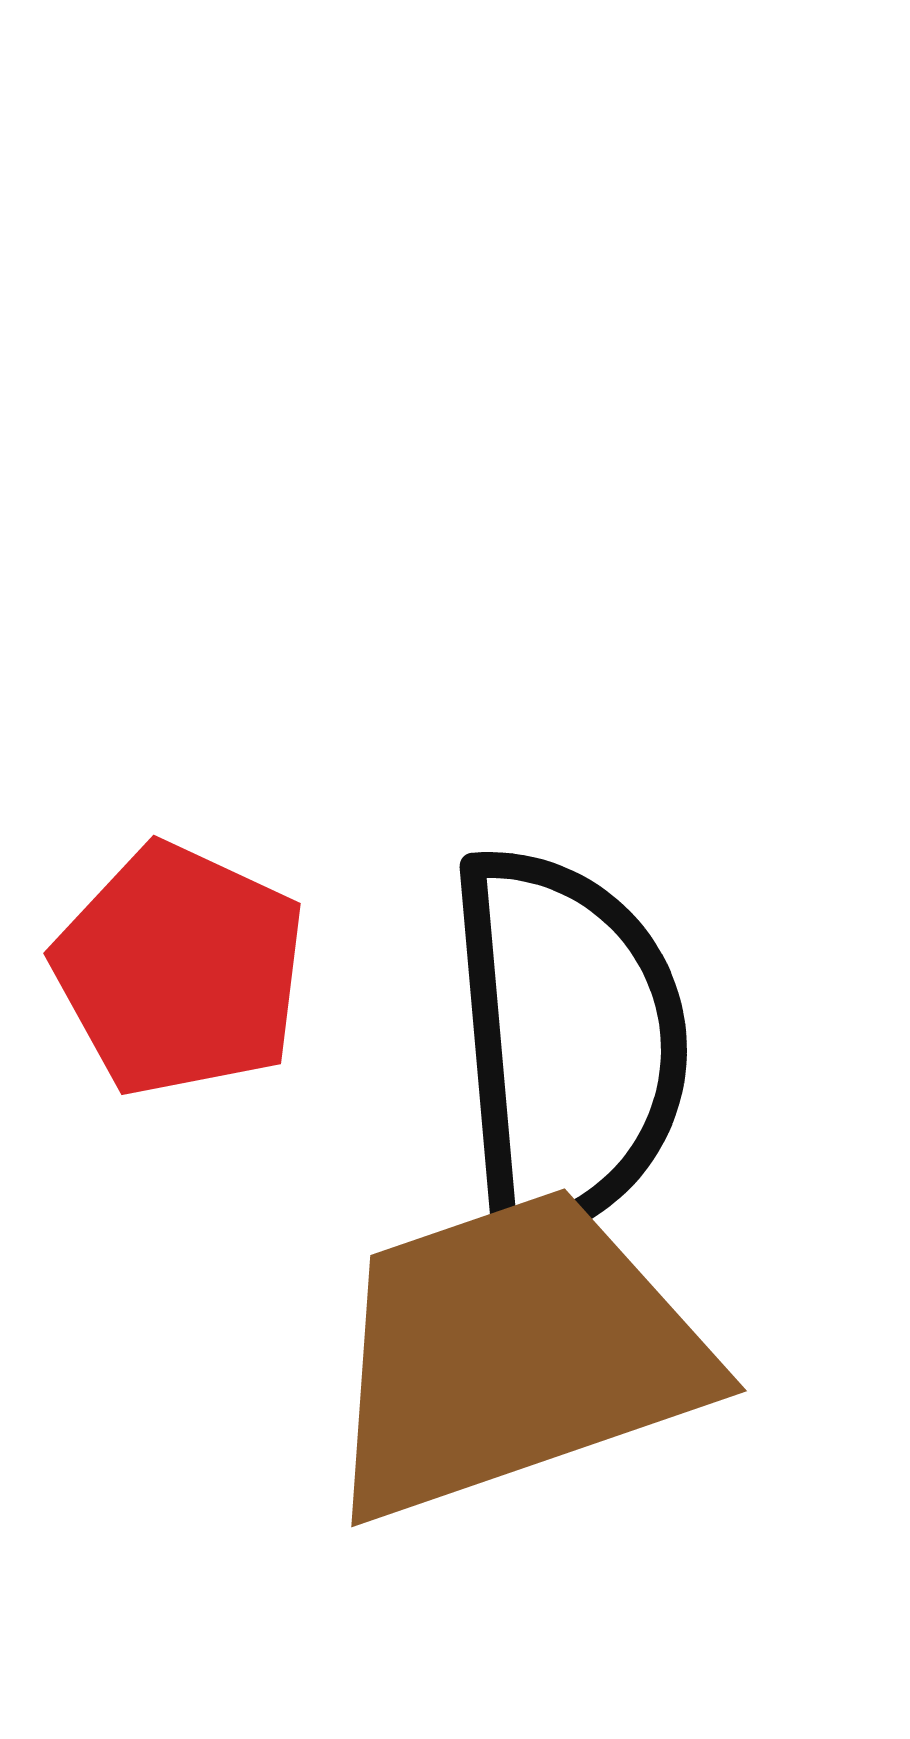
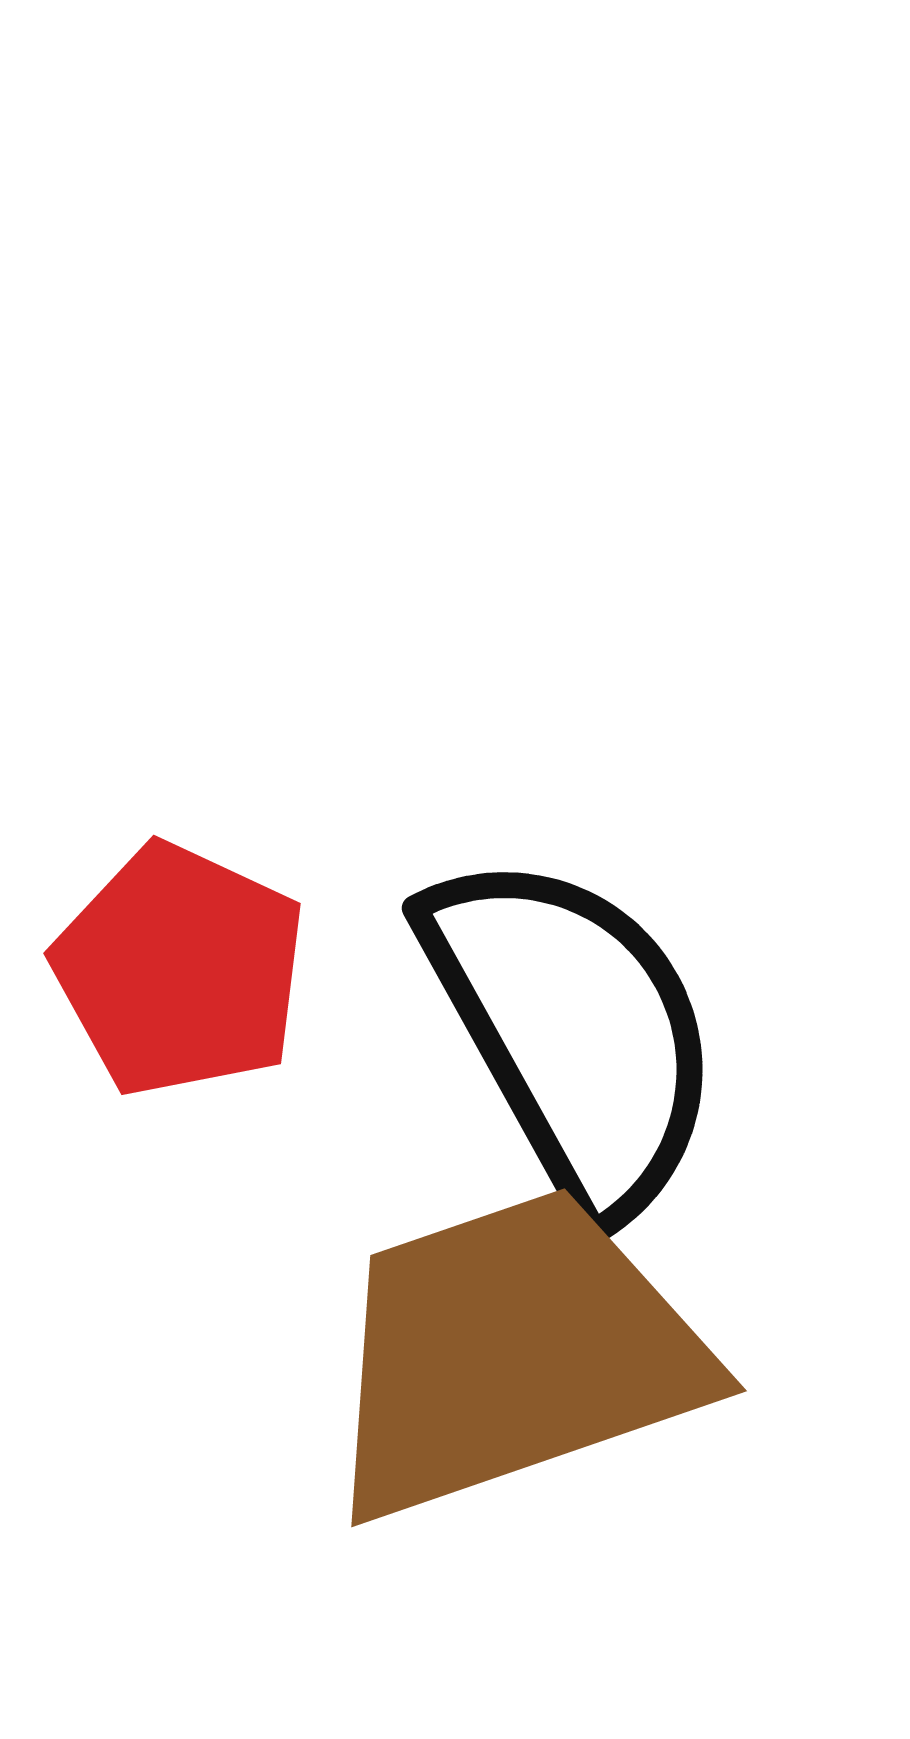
black semicircle: moved 6 px right, 11 px up; rotated 24 degrees counterclockwise
